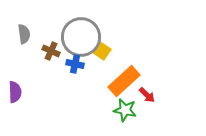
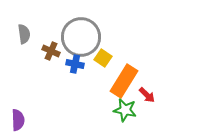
yellow square: moved 1 px right, 7 px down
orange rectangle: rotated 16 degrees counterclockwise
purple semicircle: moved 3 px right, 28 px down
